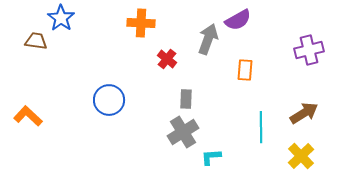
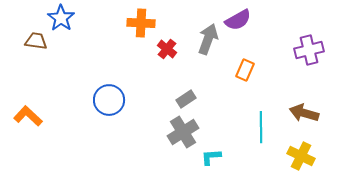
red cross: moved 10 px up
orange rectangle: rotated 20 degrees clockwise
gray rectangle: rotated 54 degrees clockwise
brown arrow: rotated 132 degrees counterclockwise
yellow cross: rotated 20 degrees counterclockwise
